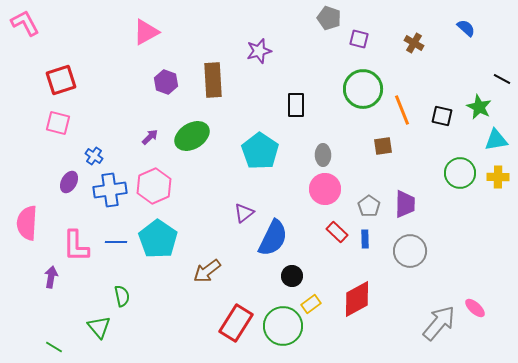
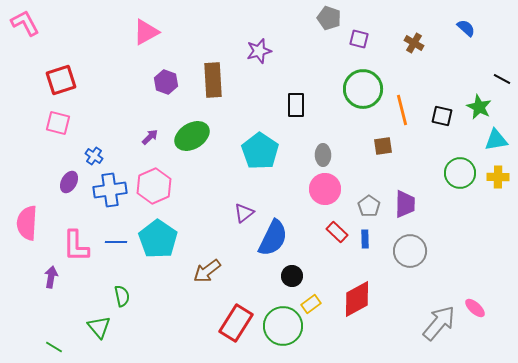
orange line at (402, 110): rotated 8 degrees clockwise
